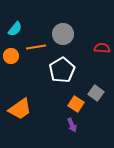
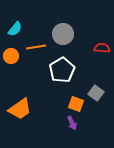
orange square: rotated 14 degrees counterclockwise
purple arrow: moved 2 px up
